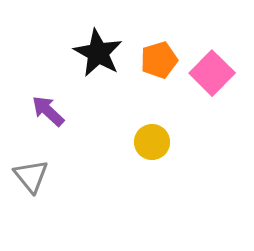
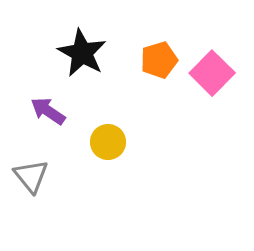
black star: moved 16 px left
purple arrow: rotated 9 degrees counterclockwise
yellow circle: moved 44 px left
